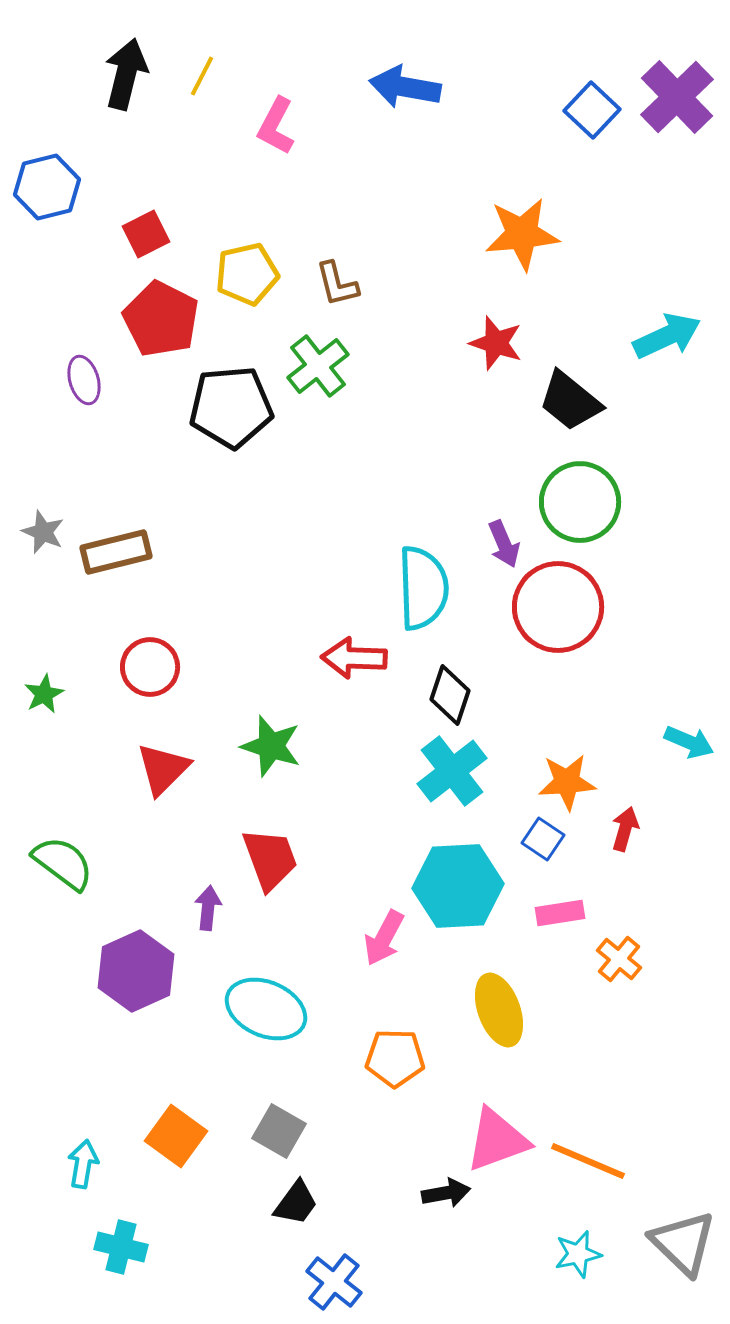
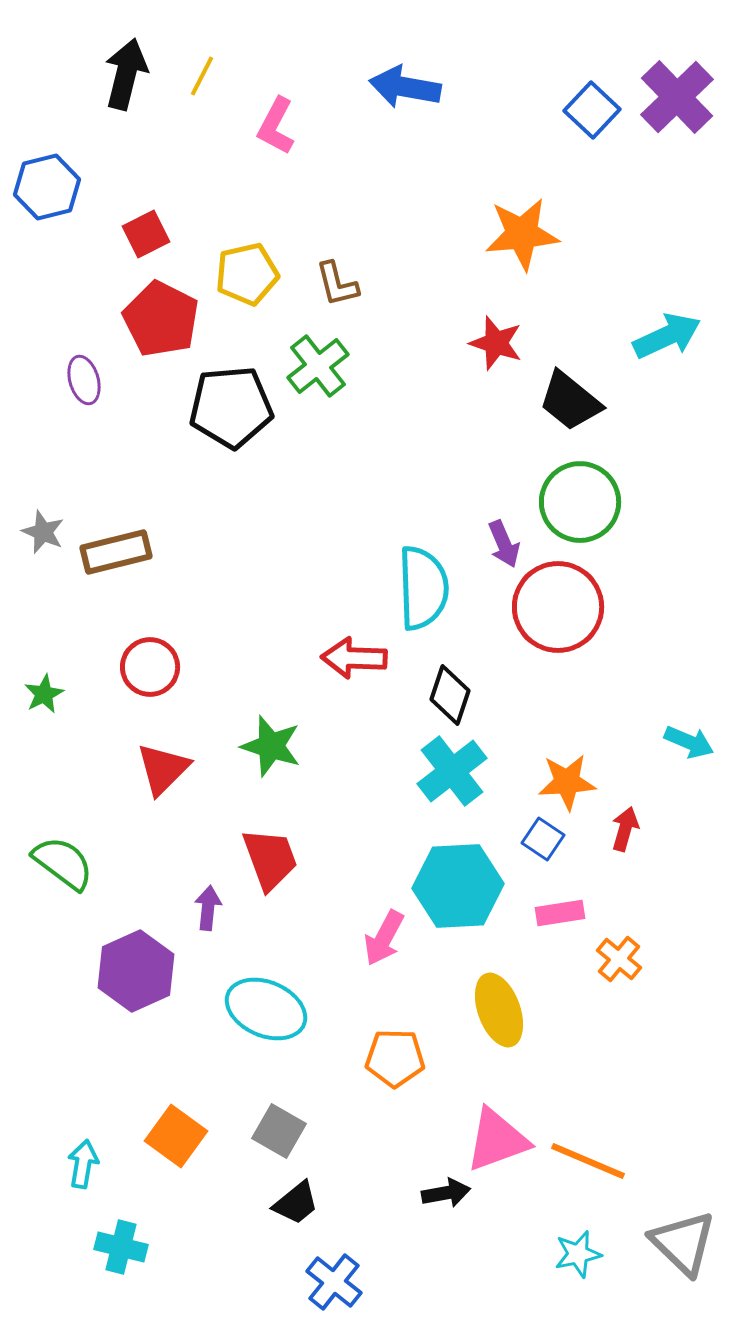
black trapezoid at (296, 1203): rotated 15 degrees clockwise
